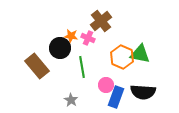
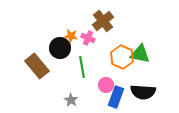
brown cross: moved 2 px right
